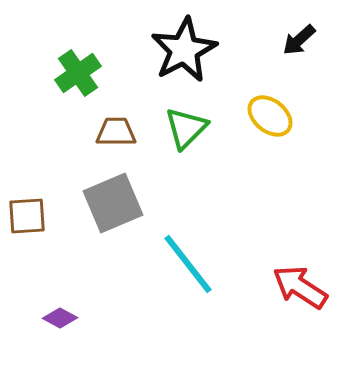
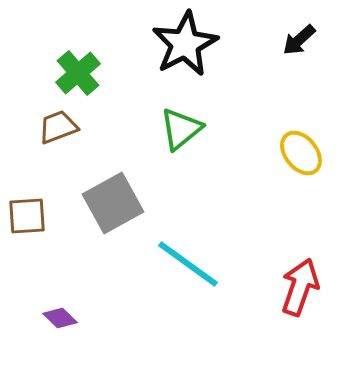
black star: moved 1 px right, 6 px up
green cross: rotated 6 degrees counterclockwise
yellow ellipse: moved 31 px right, 37 px down; rotated 12 degrees clockwise
green triangle: moved 5 px left, 1 px down; rotated 6 degrees clockwise
brown trapezoid: moved 58 px left, 5 px up; rotated 21 degrees counterclockwise
gray square: rotated 6 degrees counterclockwise
cyan line: rotated 16 degrees counterclockwise
red arrow: rotated 76 degrees clockwise
purple diamond: rotated 16 degrees clockwise
